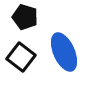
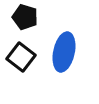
blue ellipse: rotated 36 degrees clockwise
